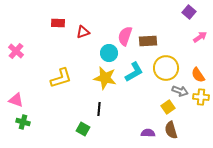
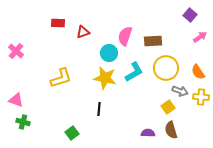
purple square: moved 1 px right, 3 px down
brown rectangle: moved 5 px right
orange semicircle: moved 3 px up
green square: moved 11 px left, 4 px down; rotated 24 degrees clockwise
